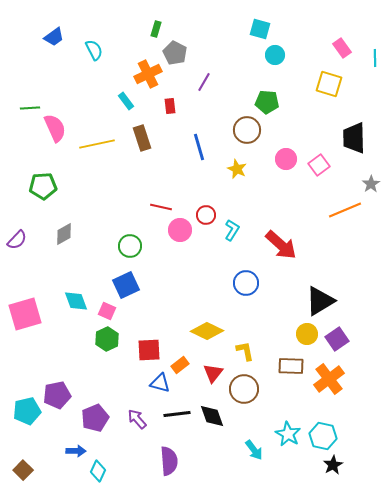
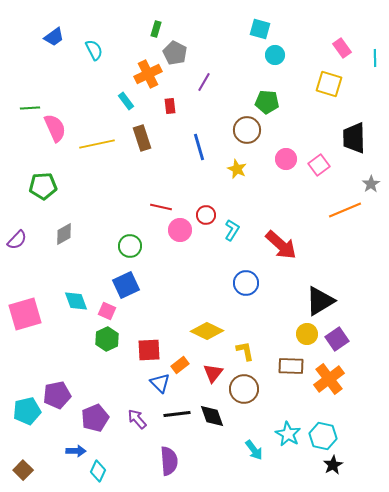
blue triangle at (160, 383): rotated 30 degrees clockwise
